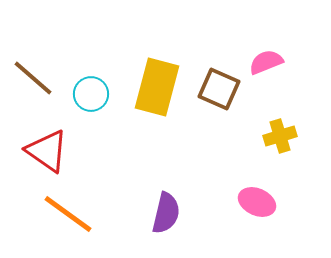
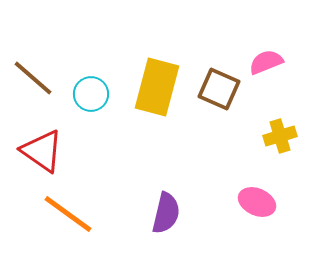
red triangle: moved 5 px left
